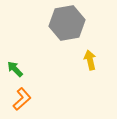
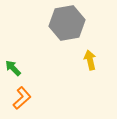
green arrow: moved 2 px left, 1 px up
orange L-shape: moved 1 px up
